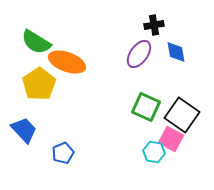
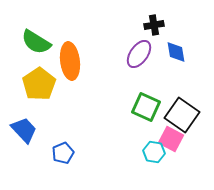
orange ellipse: moved 3 px right, 1 px up; rotated 63 degrees clockwise
